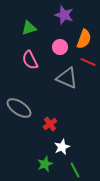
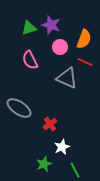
purple star: moved 13 px left, 10 px down
red line: moved 3 px left
green star: moved 1 px left
